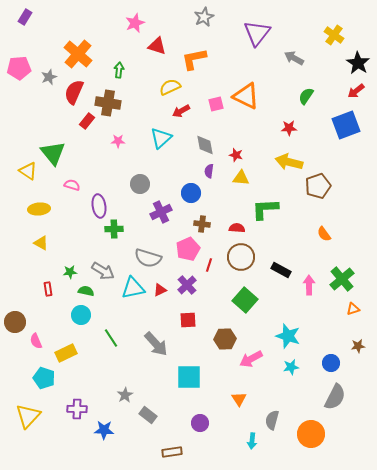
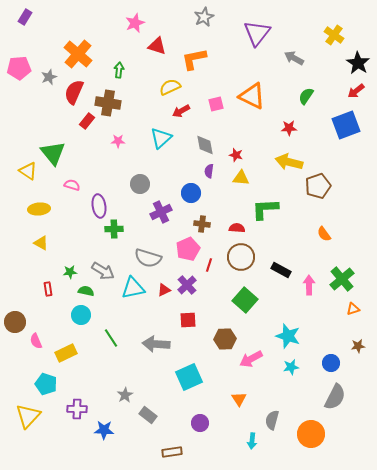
orange triangle at (246, 96): moved 6 px right
red triangle at (160, 290): moved 4 px right
gray arrow at (156, 344): rotated 136 degrees clockwise
cyan square at (189, 377): rotated 24 degrees counterclockwise
cyan pentagon at (44, 378): moved 2 px right, 6 px down
